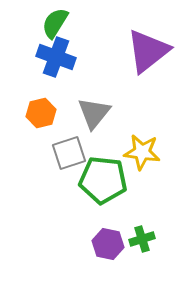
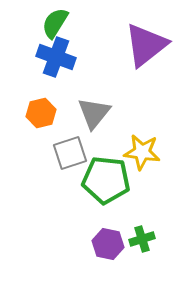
purple triangle: moved 2 px left, 6 px up
gray square: moved 1 px right
green pentagon: moved 3 px right
